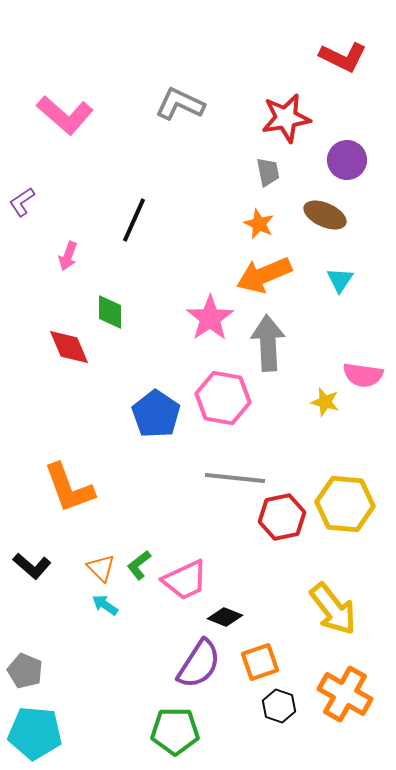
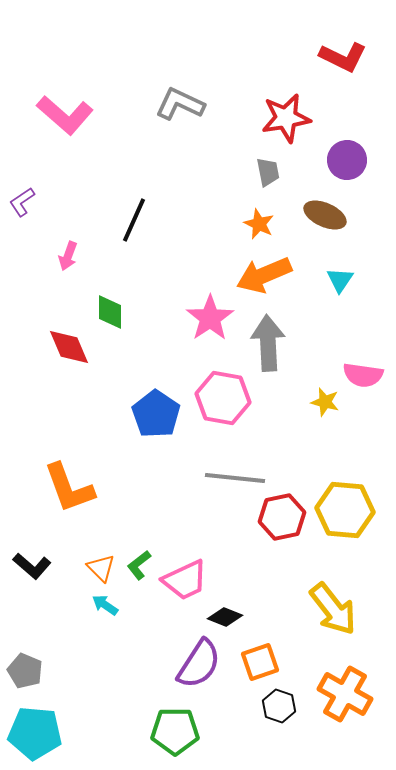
yellow hexagon: moved 6 px down
